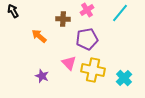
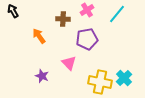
cyan line: moved 3 px left, 1 px down
orange arrow: rotated 14 degrees clockwise
yellow cross: moved 7 px right, 12 px down
